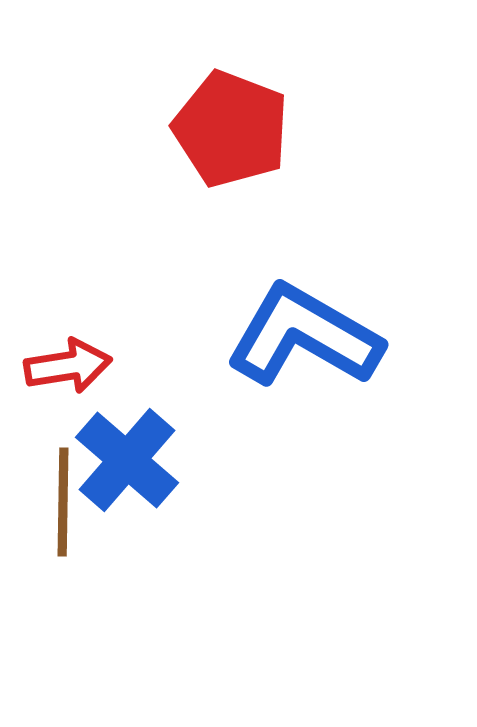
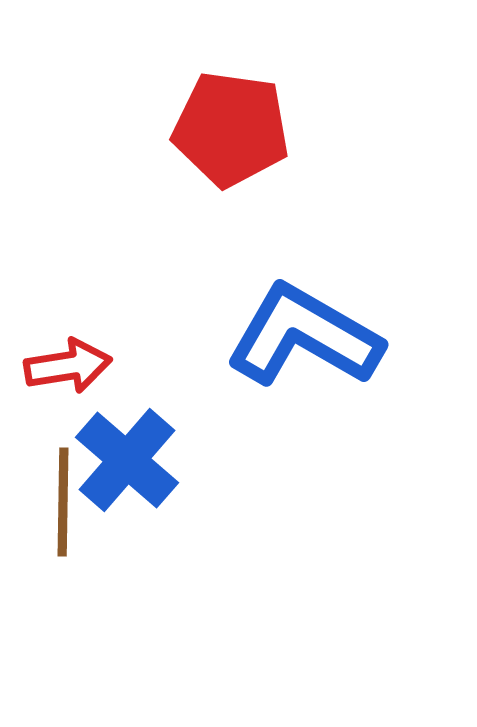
red pentagon: rotated 13 degrees counterclockwise
